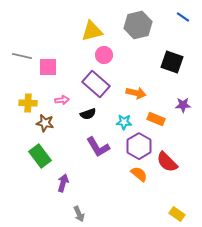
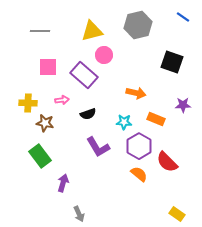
gray line: moved 18 px right, 25 px up; rotated 12 degrees counterclockwise
purple rectangle: moved 12 px left, 9 px up
